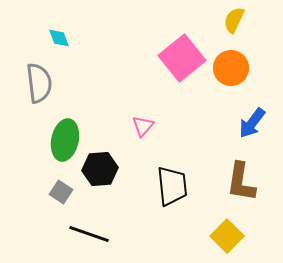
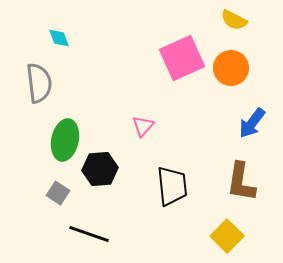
yellow semicircle: rotated 88 degrees counterclockwise
pink square: rotated 15 degrees clockwise
gray square: moved 3 px left, 1 px down
